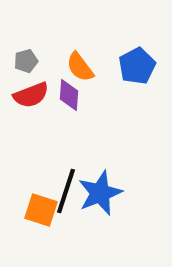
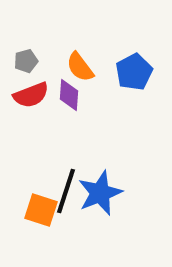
blue pentagon: moved 3 px left, 6 px down
